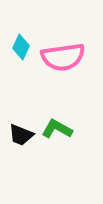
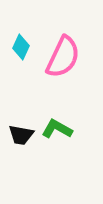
pink semicircle: rotated 57 degrees counterclockwise
black trapezoid: rotated 12 degrees counterclockwise
